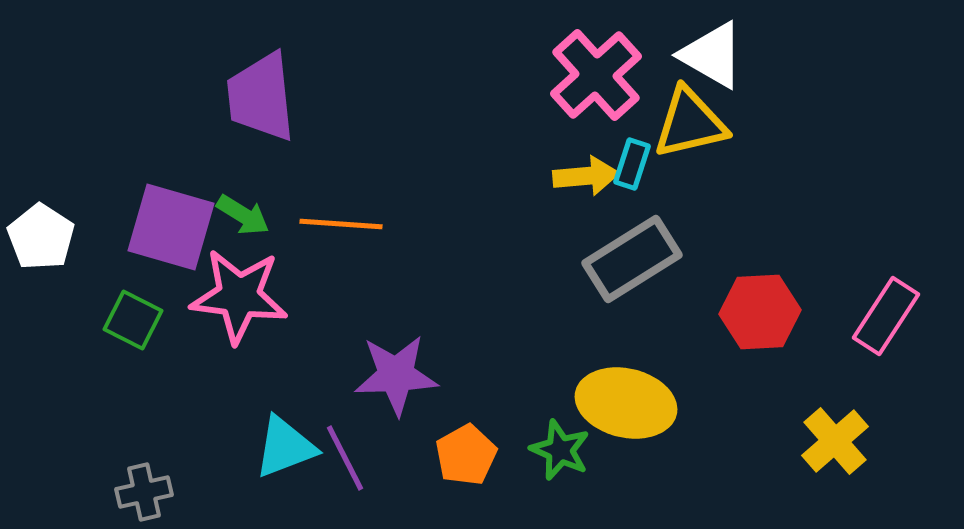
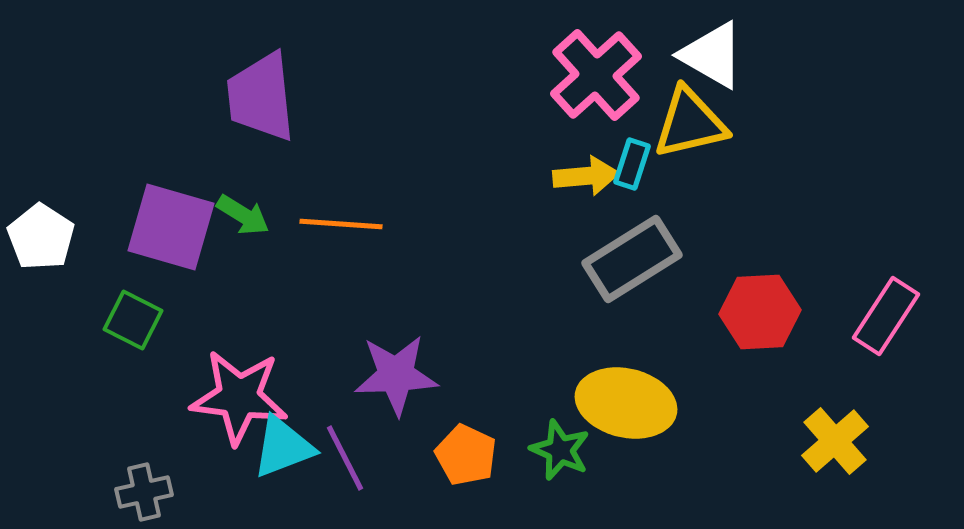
pink star: moved 101 px down
cyan triangle: moved 2 px left
orange pentagon: rotated 18 degrees counterclockwise
